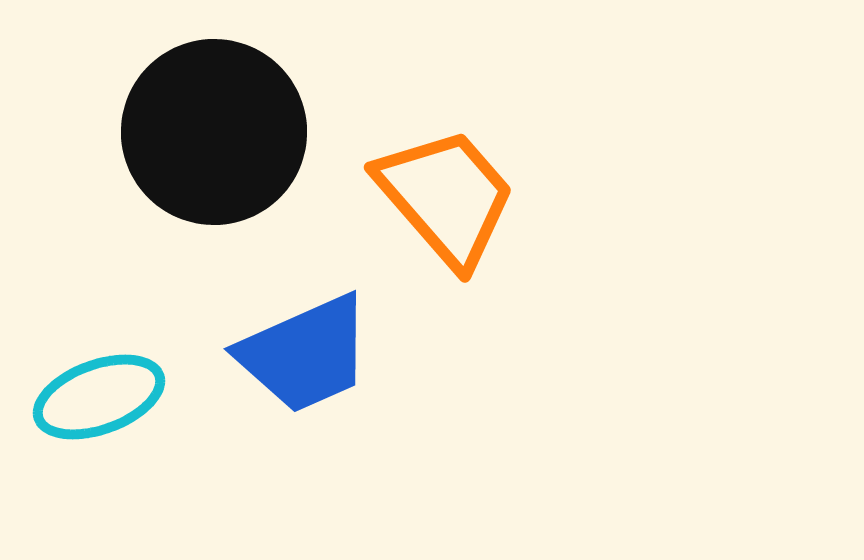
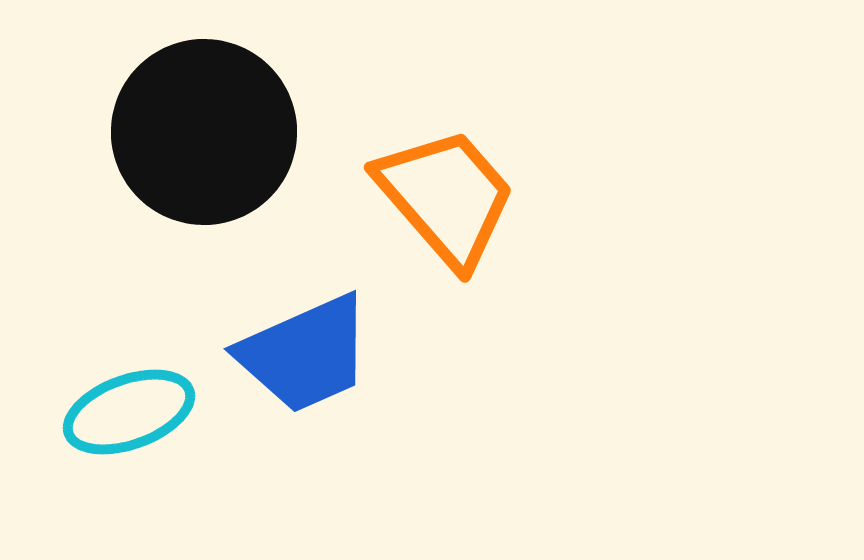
black circle: moved 10 px left
cyan ellipse: moved 30 px right, 15 px down
